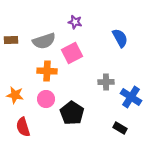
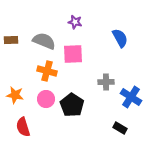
gray semicircle: rotated 140 degrees counterclockwise
pink square: moved 1 px right, 1 px down; rotated 25 degrees clockwise
orange cross: rotated 12 degrees clockwise
black pentagon: moved 8 px up
